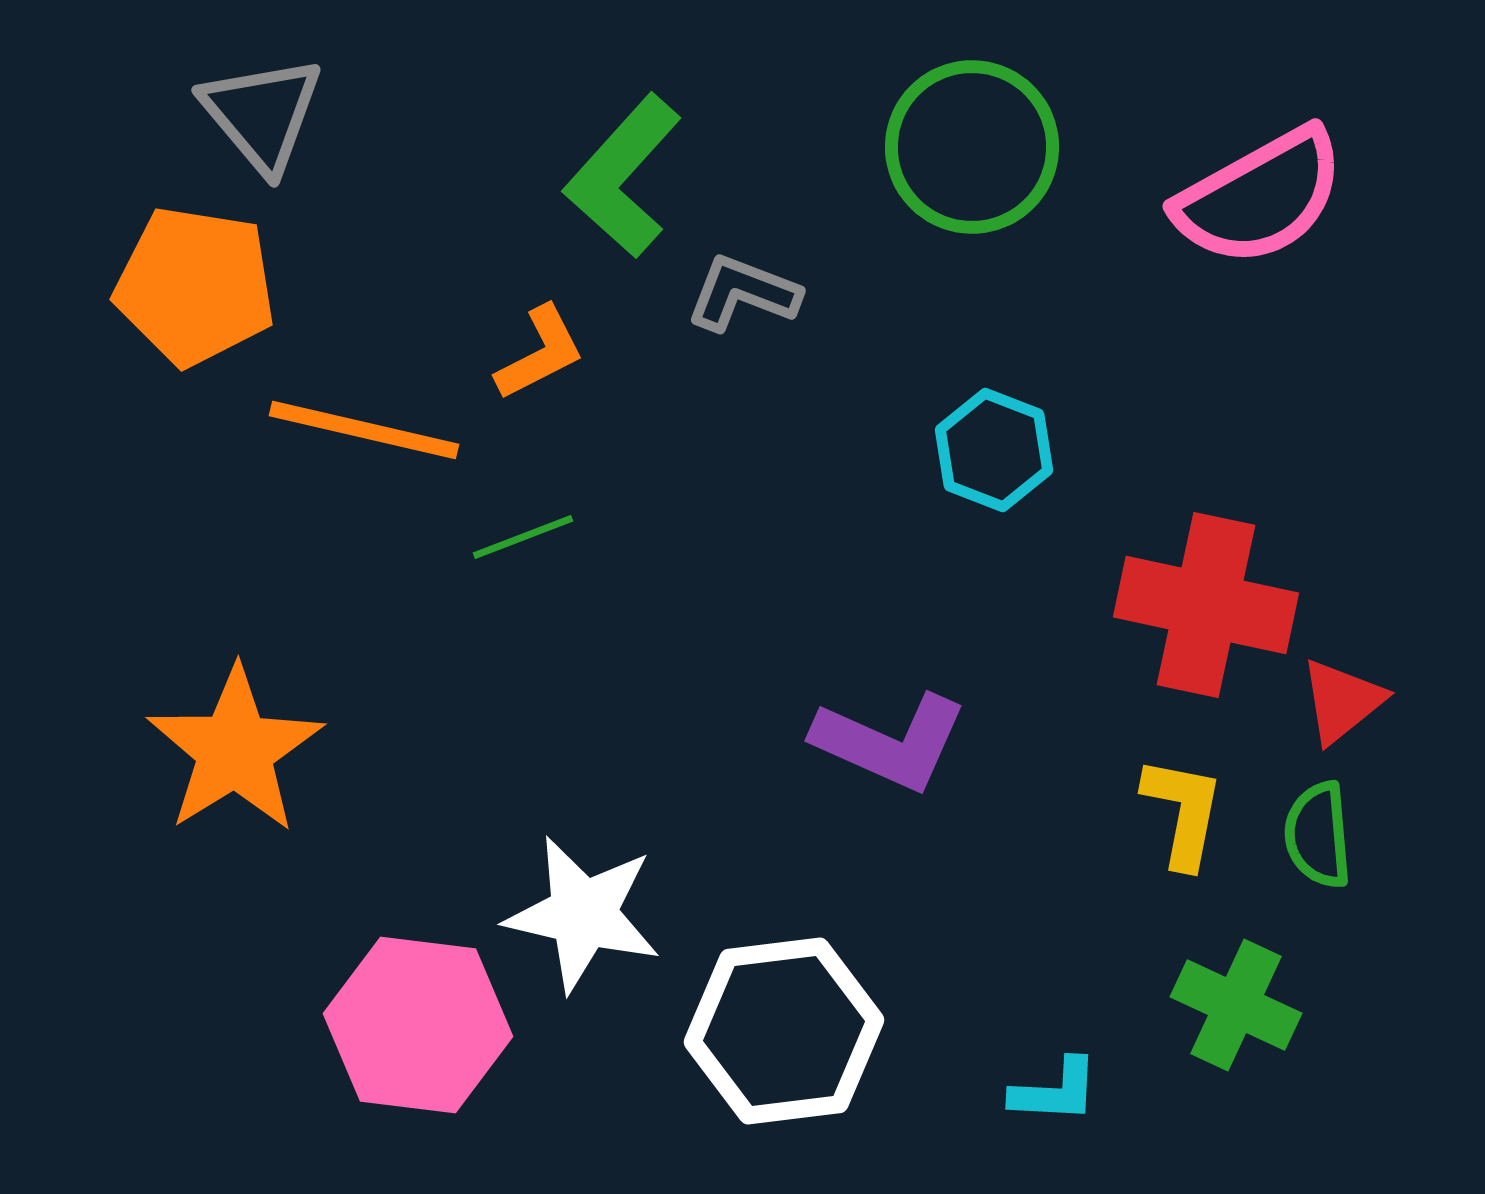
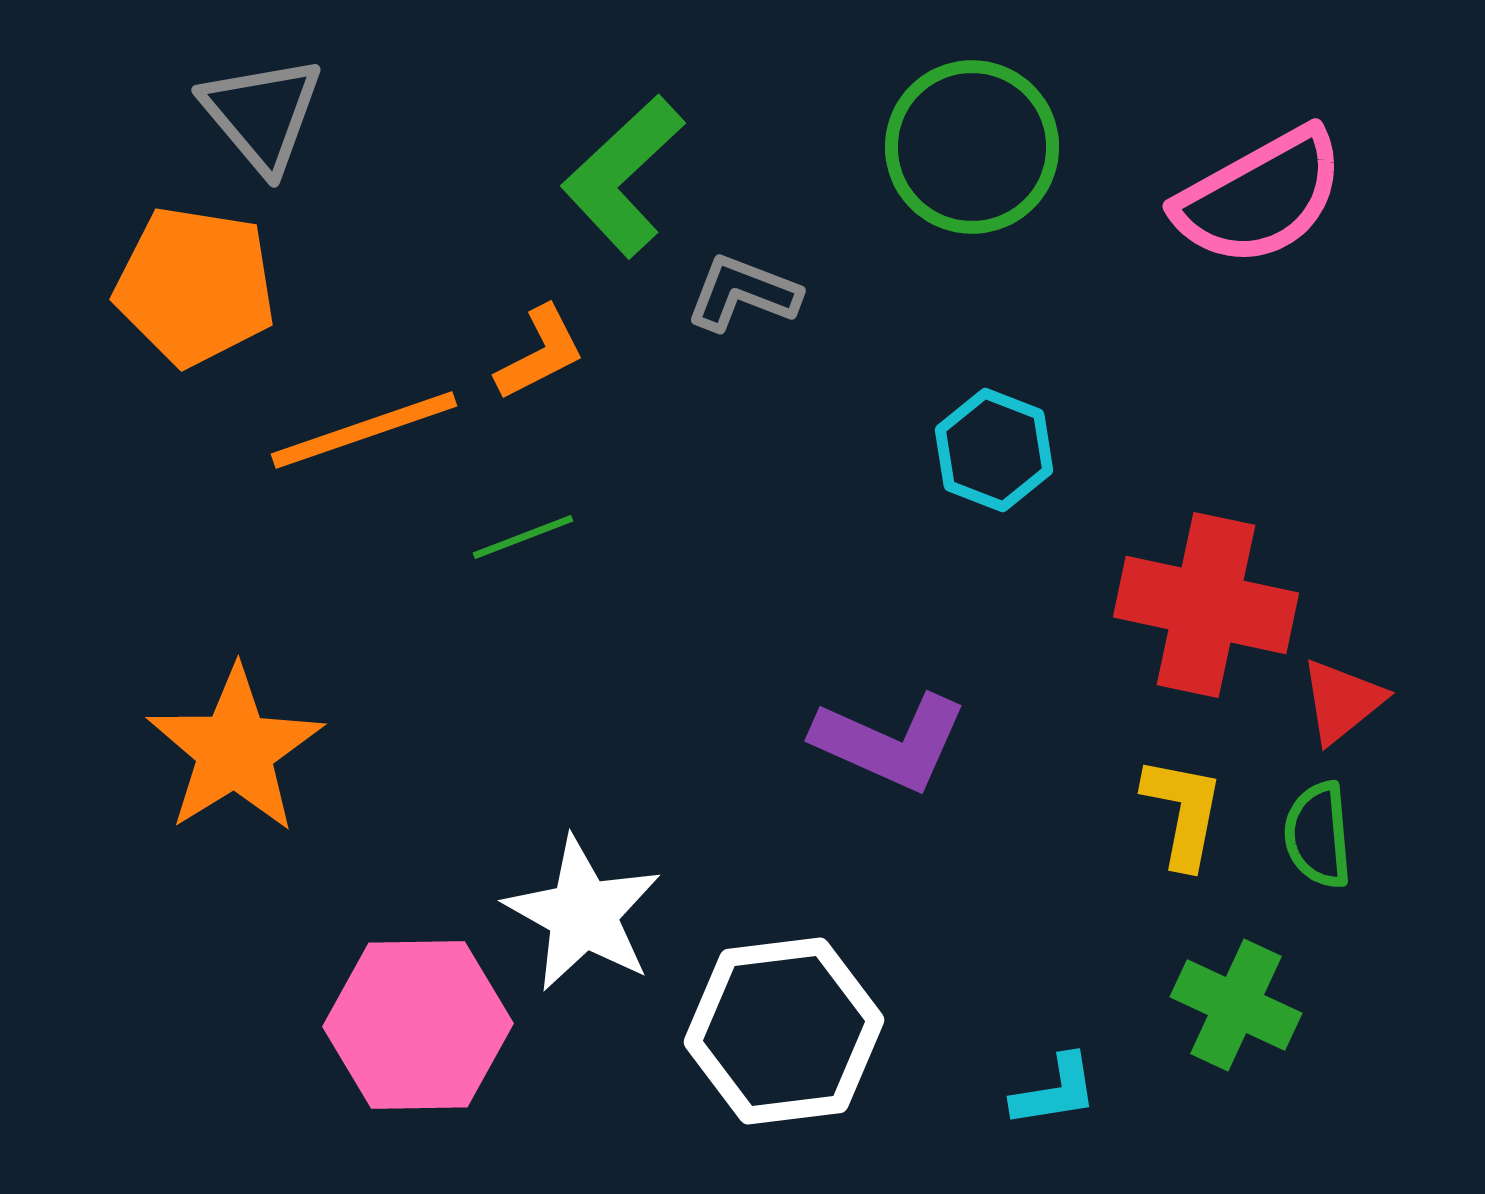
green L-shape: rotated 5 degrees clockwise
orange line: rotated 32 degrees counterclockwise
white star: rotated 16 degrees clockwise
pink hexagon: rotated 8 degrees counterclockwise
cyan L-shape: rotated 12 degrees counterclockwise
